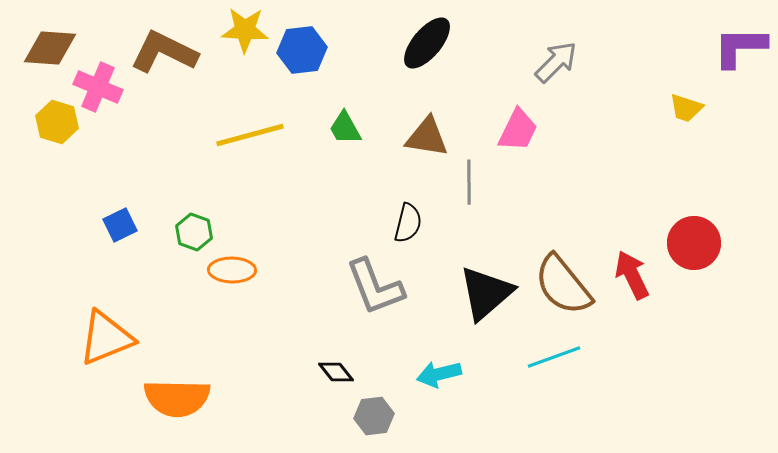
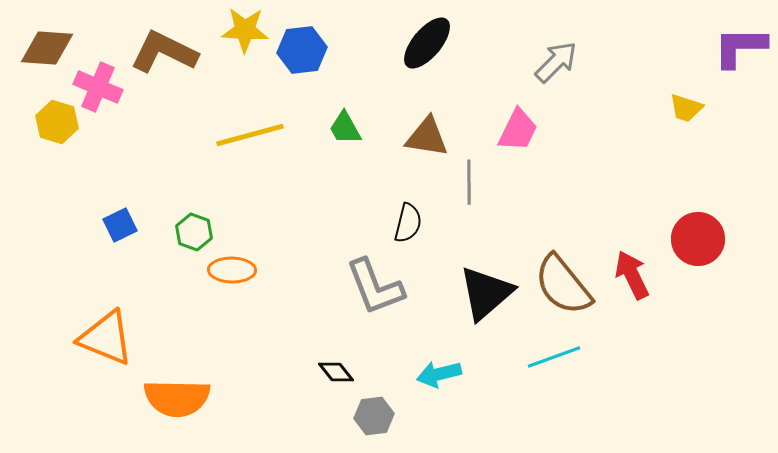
brown diamond: moved 3 px left
red circle: moved 4 px right, 4 px up
orange triangle: rotated 44 degrees clockwise
